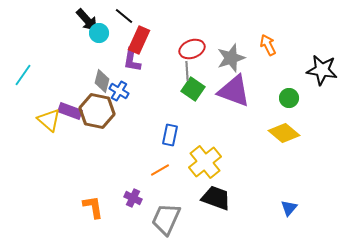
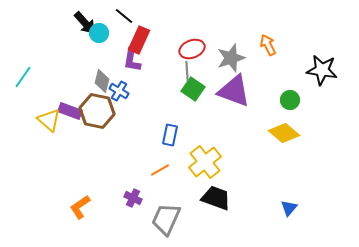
black arrow: moved 2 px left, 3 px down
cyan line: moved 2 px down
green circle: moved 1 px right, 2 px down
orange L-shape: moved 13 px left; rotated 115 degrees counterclockwise
